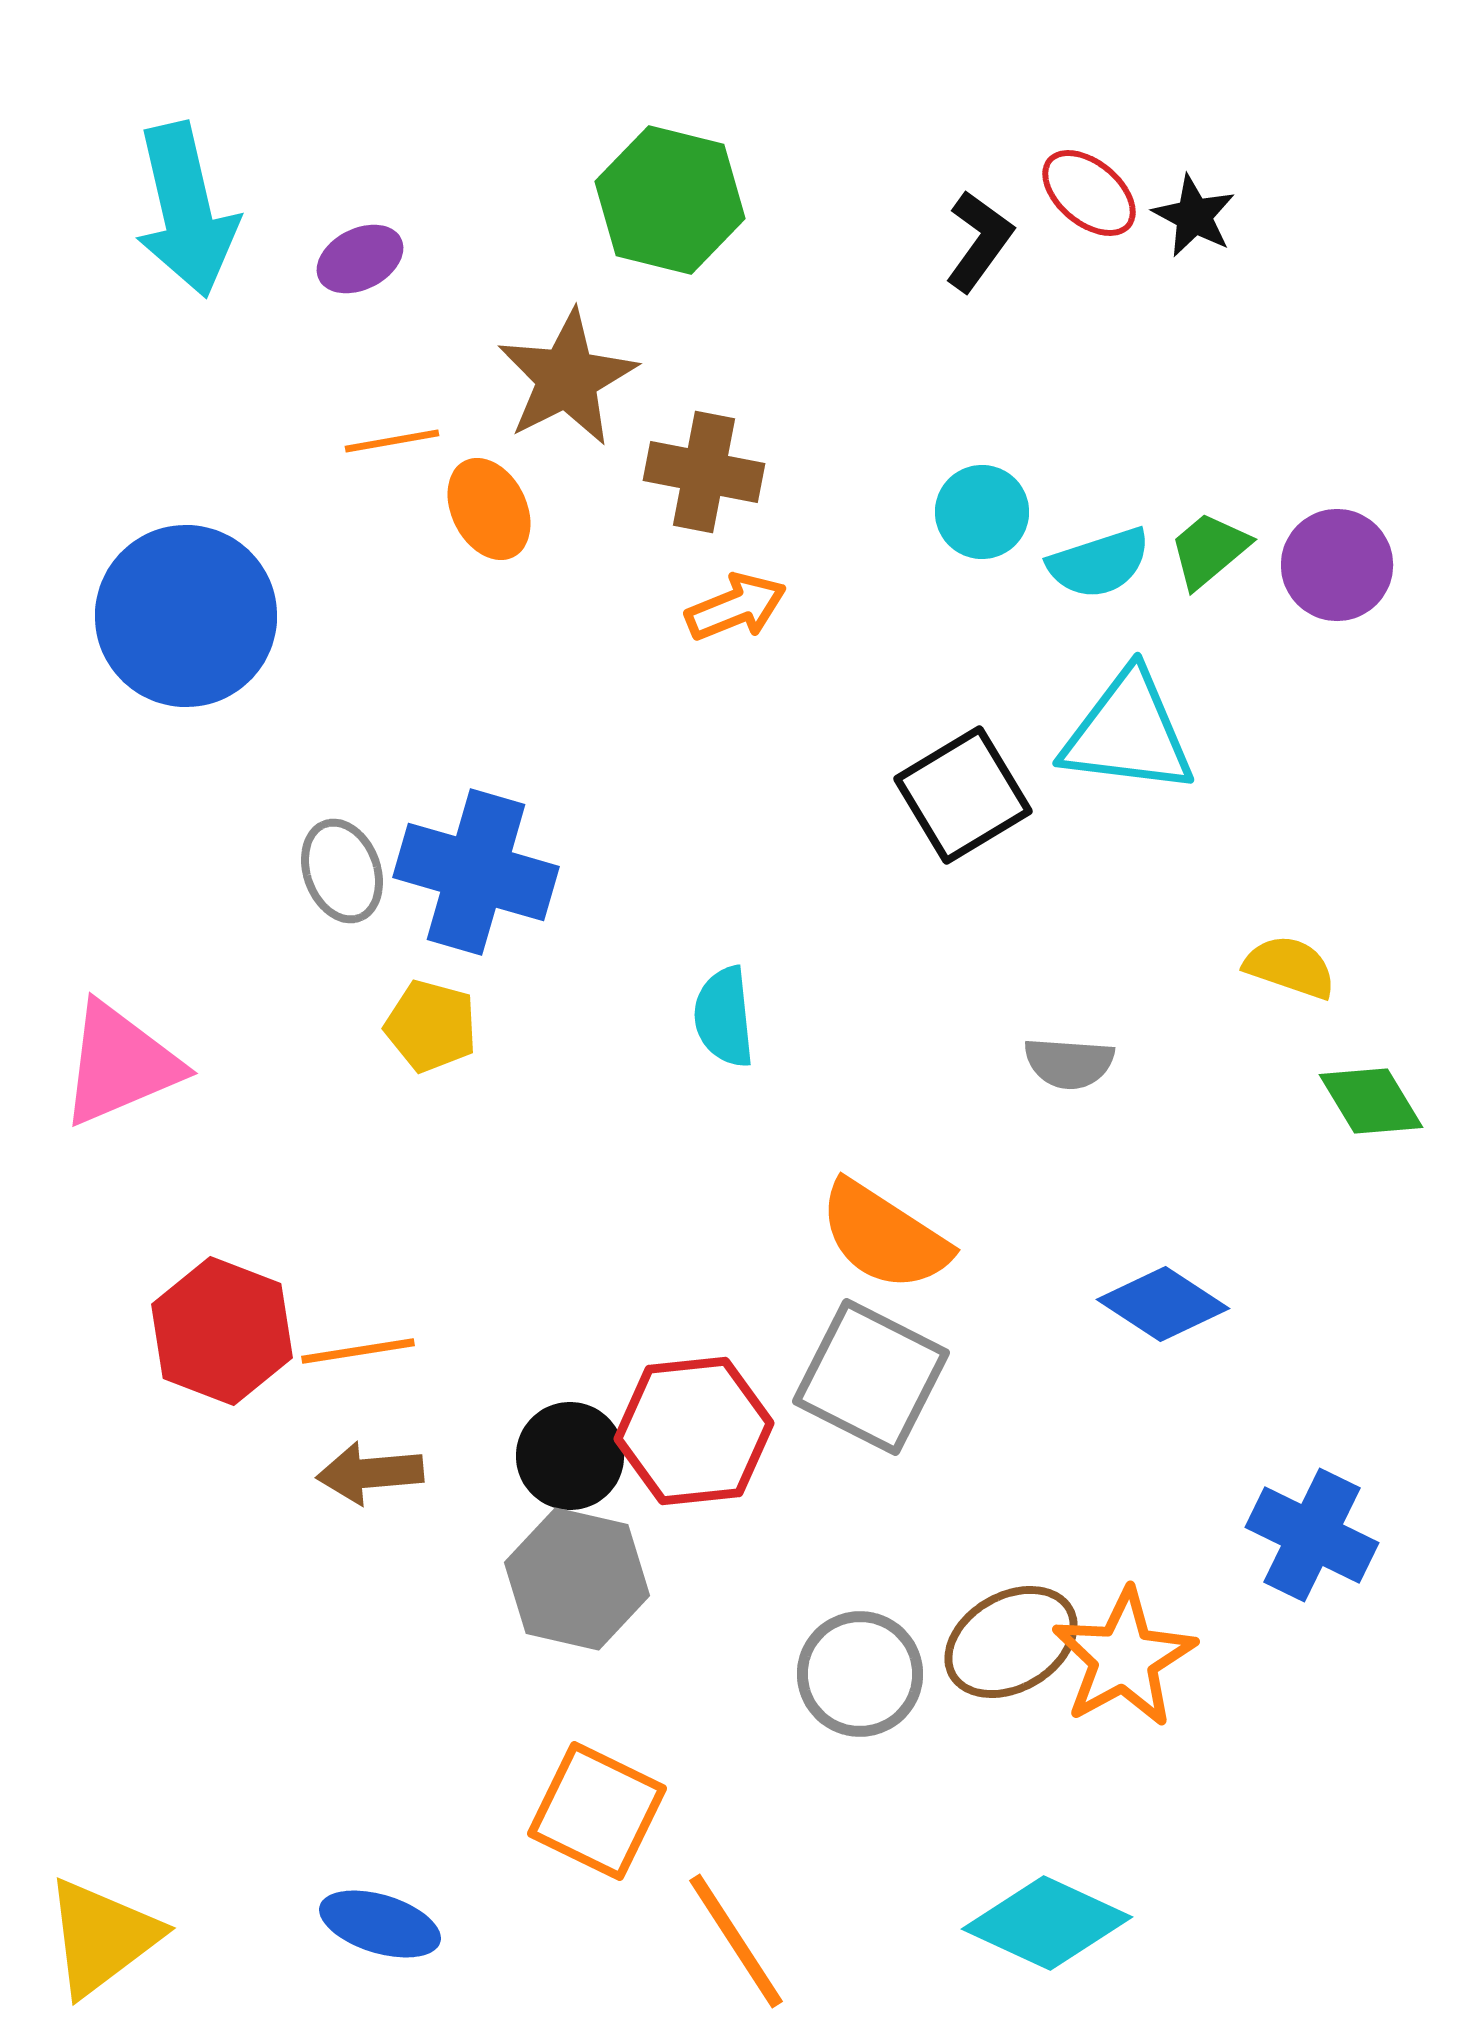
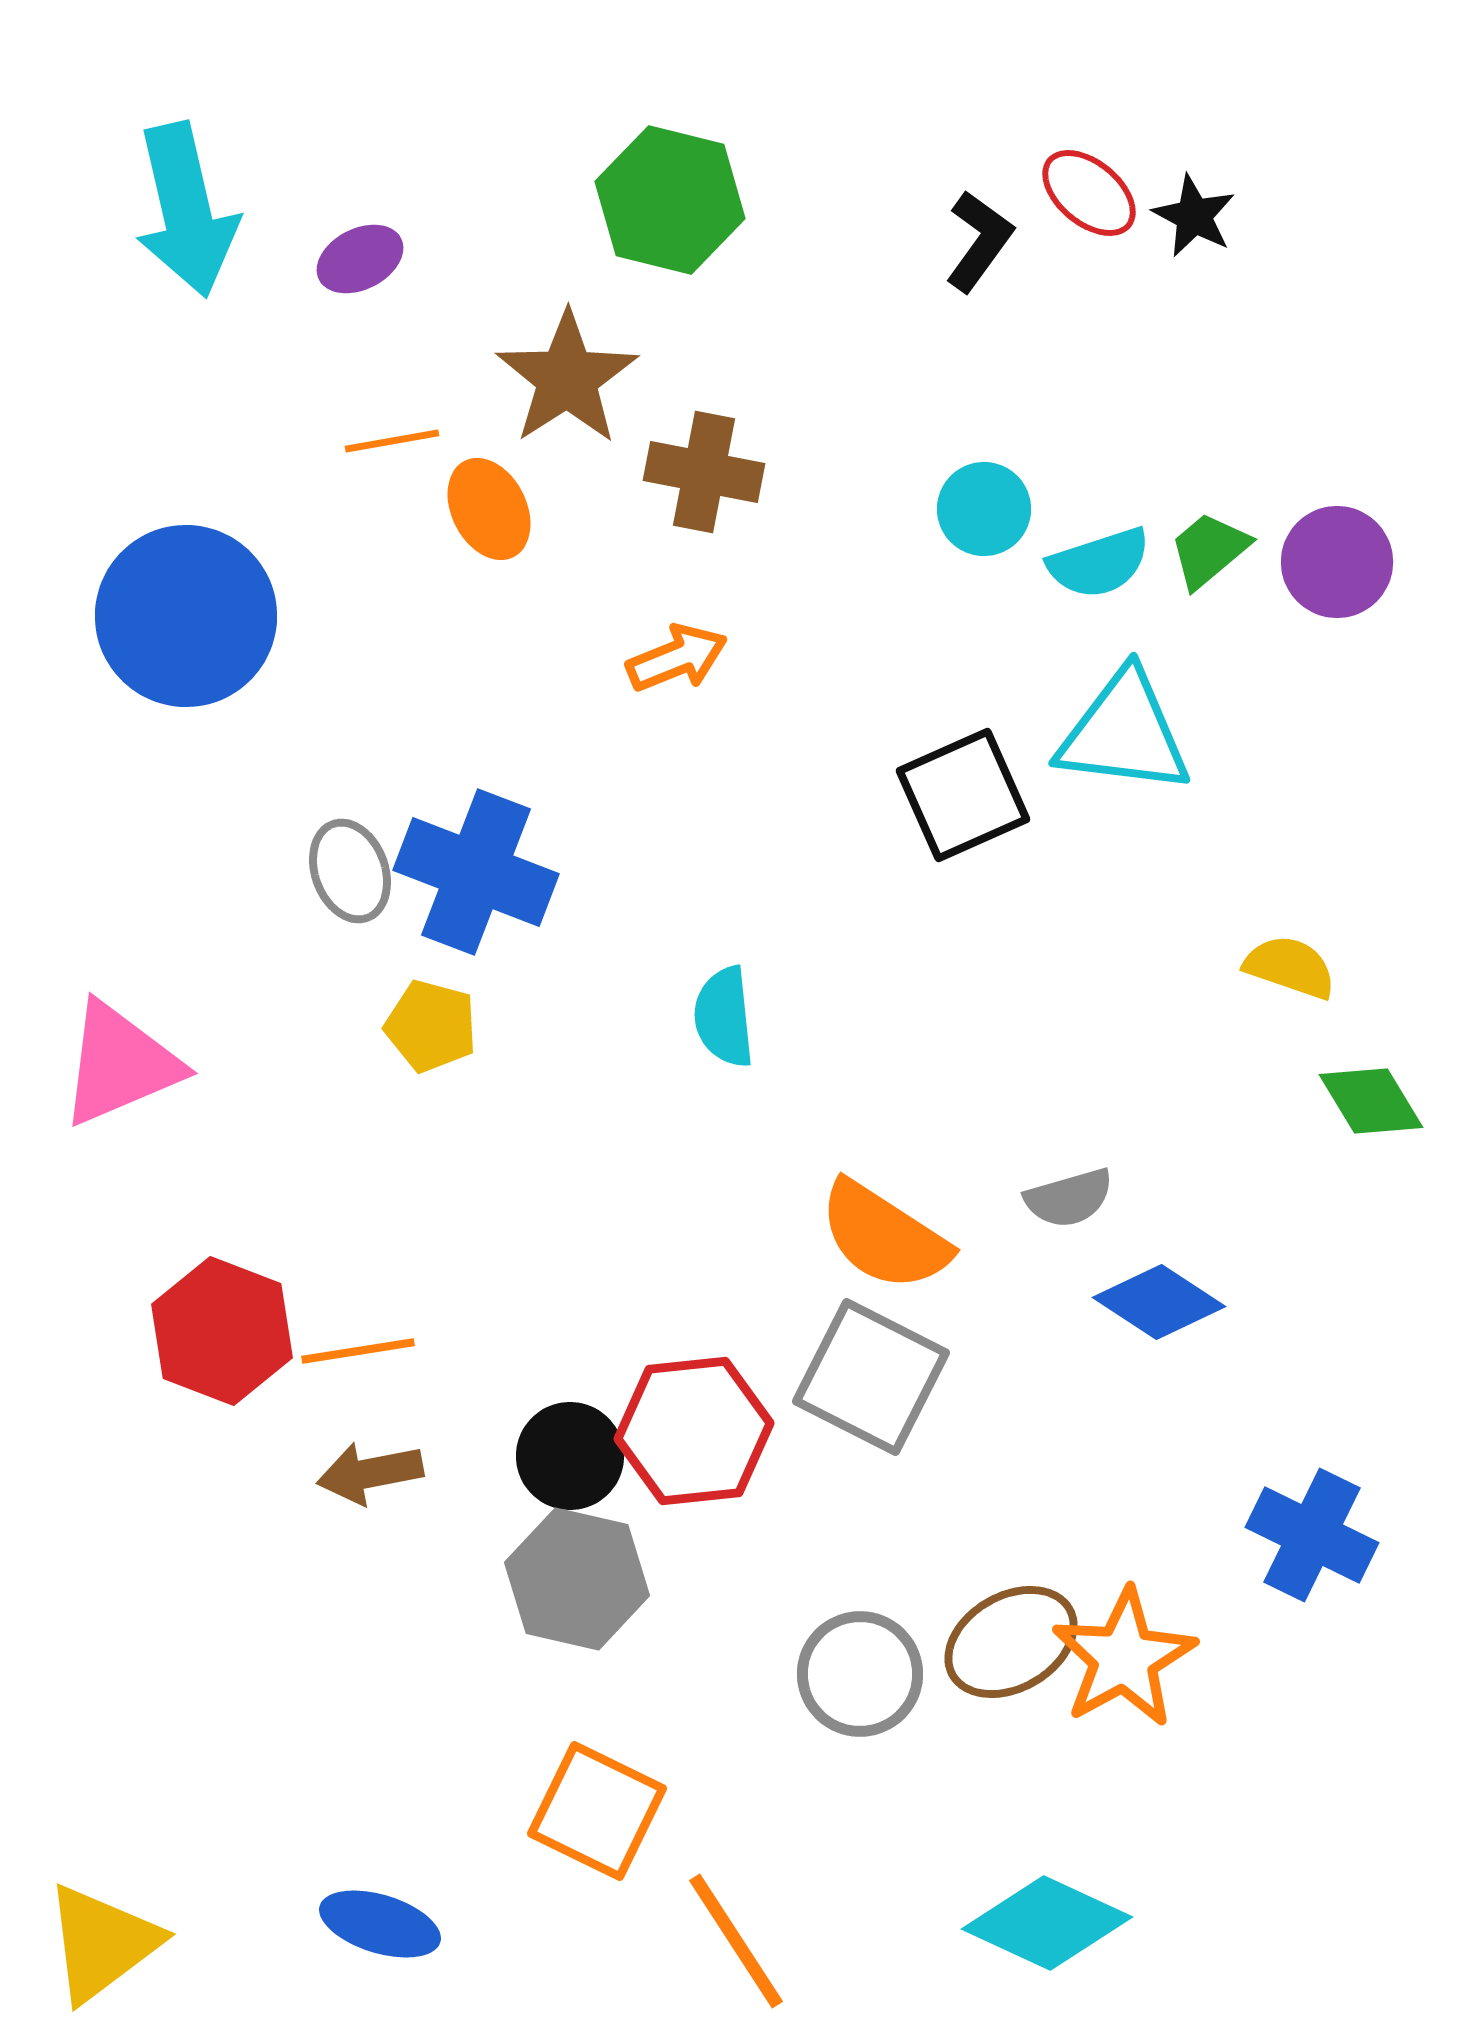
brown star at (567, 378): rotated 6 degrees counterclockwise
cyan circle at (982, 512): moved 2 px right, 3 px up
purple circle at (1337, 565): moved 3 px up
orange arrow at (736, 607): moved 59 px left, 51 px down
cyan triangle at (1128, 733): moved 4 px left
black square at (963, 795): rotated 7 degrees clockwise
gray ellipse at (342, 871): moved 8 px right
blue cross at (476, 872): rotated 5 degrees clockwise
gray semicircle at (1069, 1063): moved 135 px down; rotated 20 degrees counterclockwise
blue diamond at (1163, 1304): moved 4 px left, 2 px up
brown arrow at (370, 1473): rotated 6 degrees counterclockwise
yellow triangle at (102, 1937): moved 6 px down
